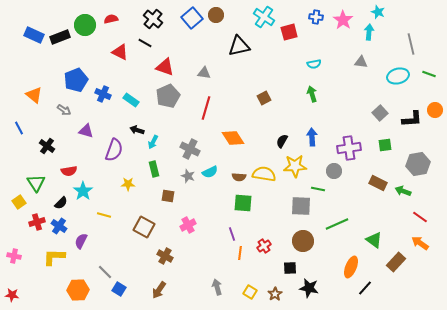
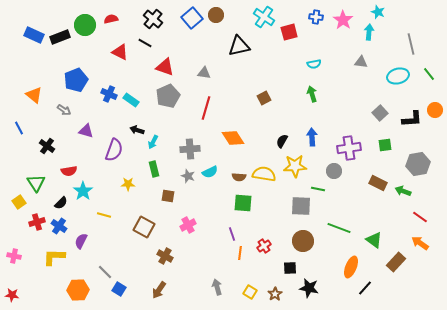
green line at (429, 74): rotated 32 degrees clockwise
blue cross at (103, 94): moved 6 px right
gray cross at (190, 149): rotated 30 degrees counterclockwise
green line at (337, 224): moved 2 px right, 4 px down; rotated 45 degrees clockwise
